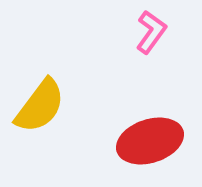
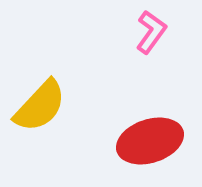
yellow semicircle: rotated 6 degrees clockwise
